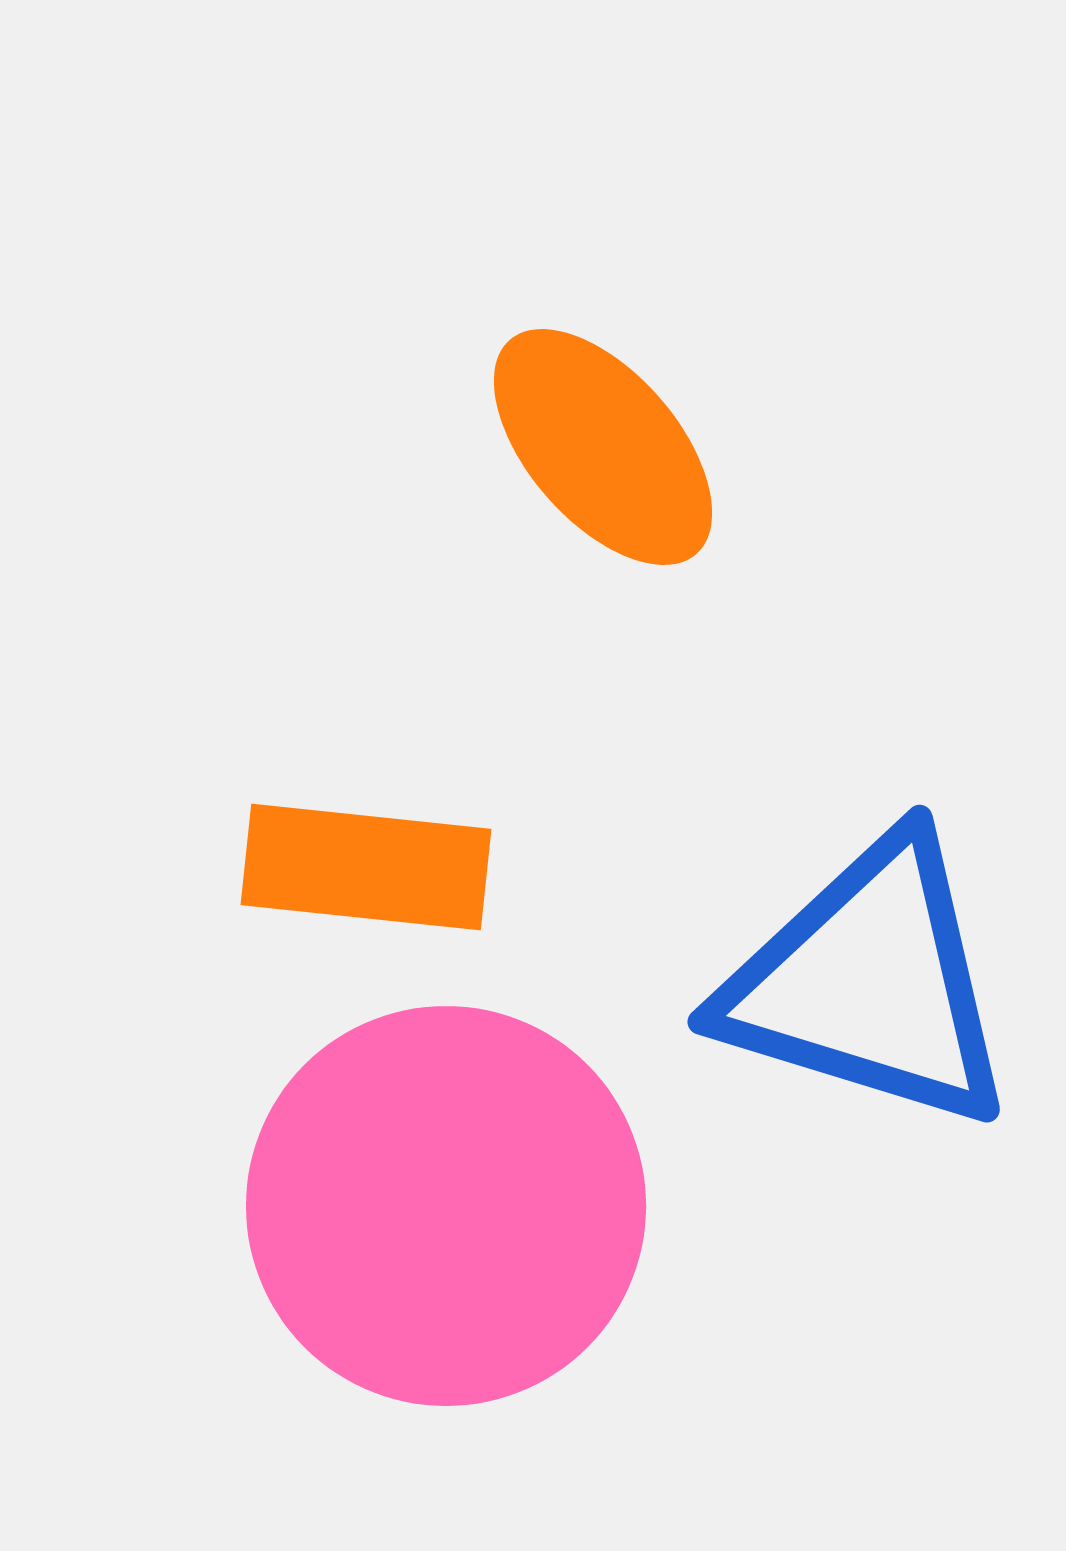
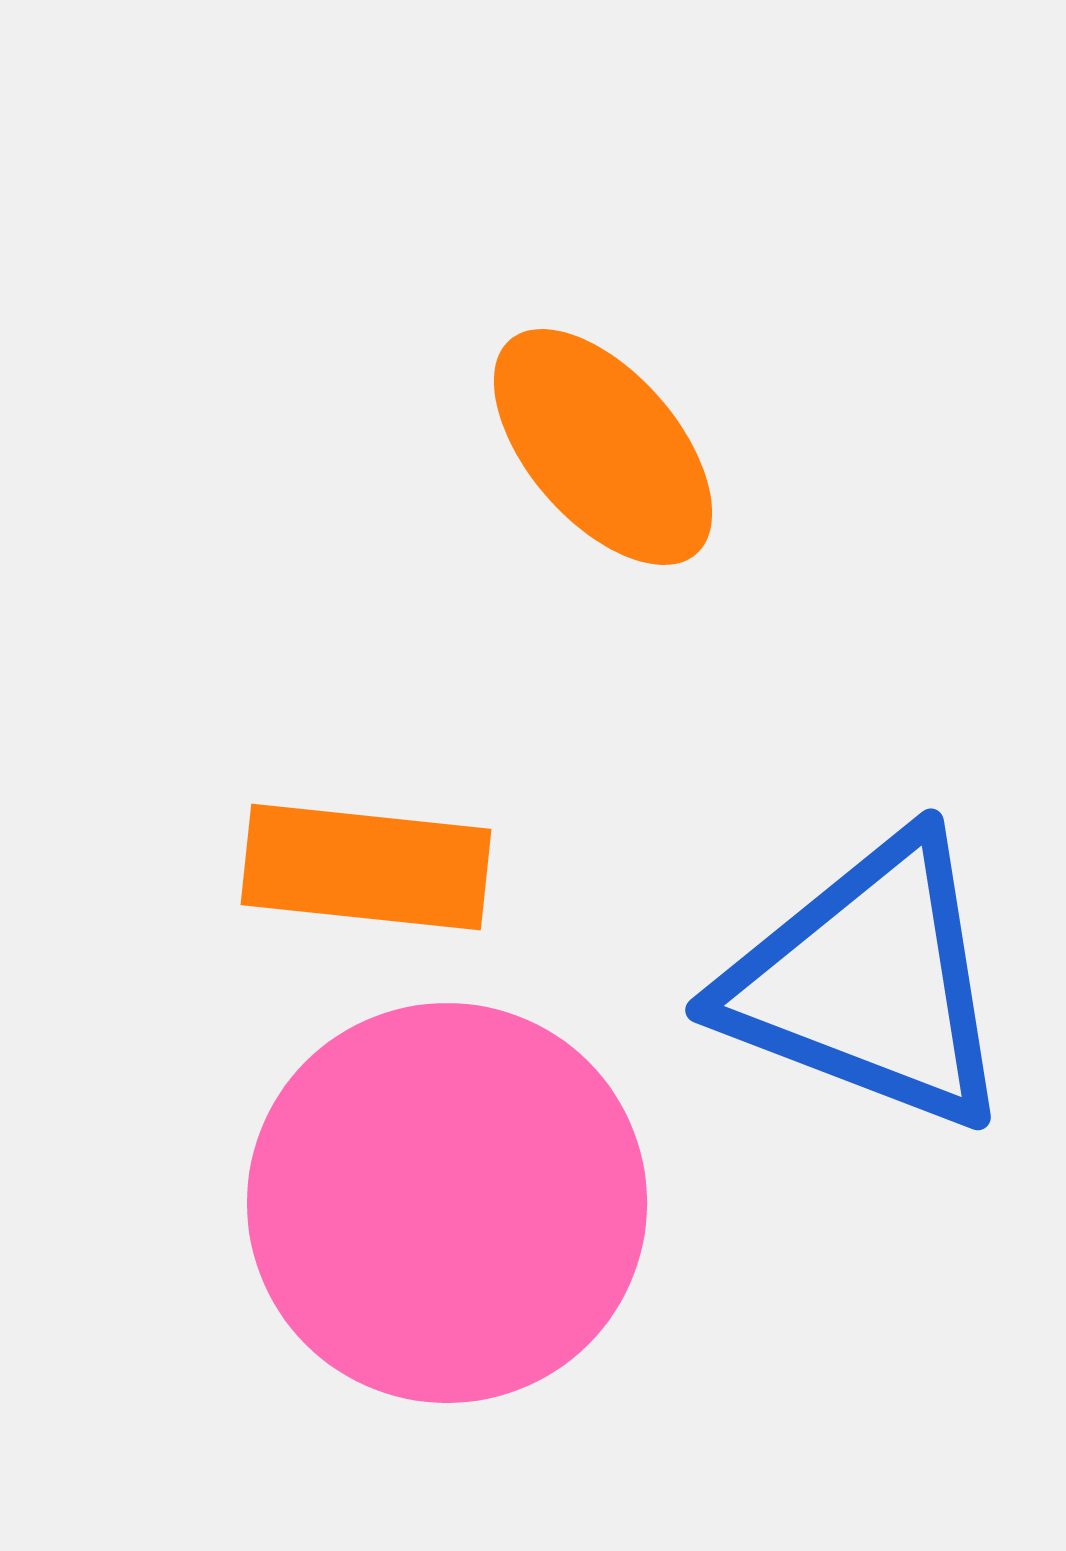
blue triangle: rotated 4 degrees clockwise
pink circle: moved 1 px right, 3 px up
